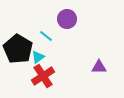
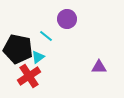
black pentagon: rotated 20 degrees counterclockwise
red cross: moved 14 px left
